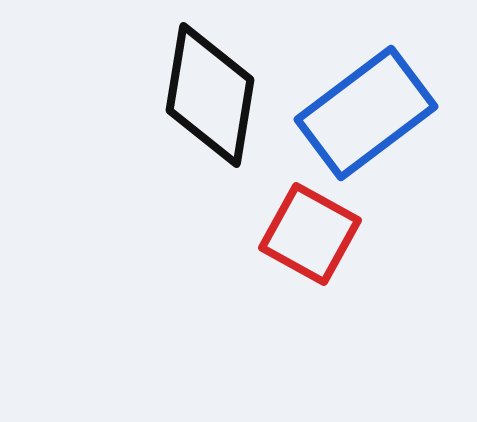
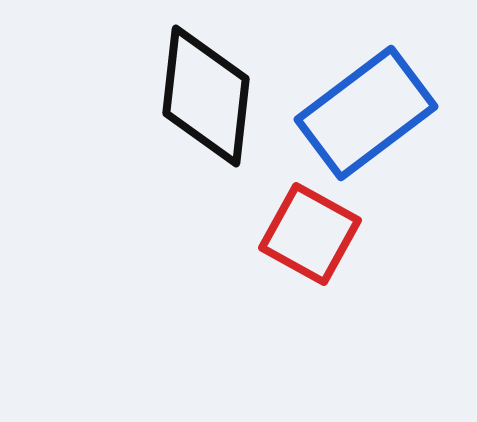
black diamond: moved 4 px left, 1 px down; rotated 3 degrees counterclockwise
